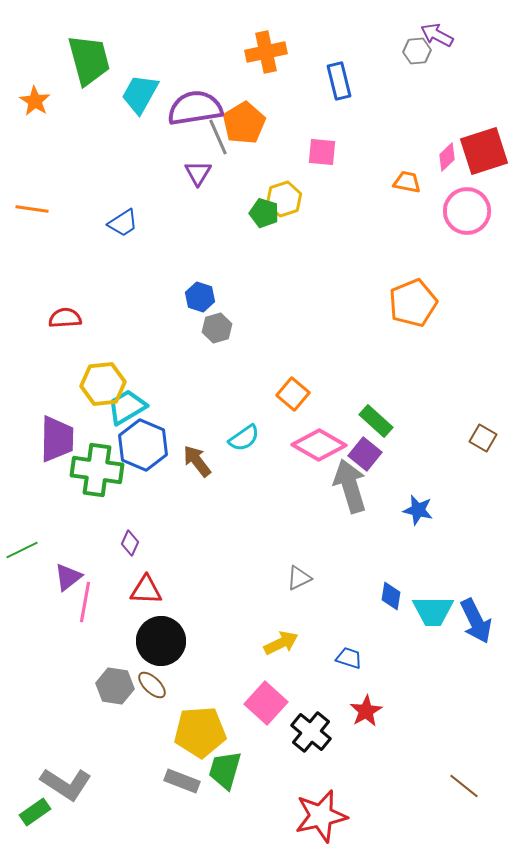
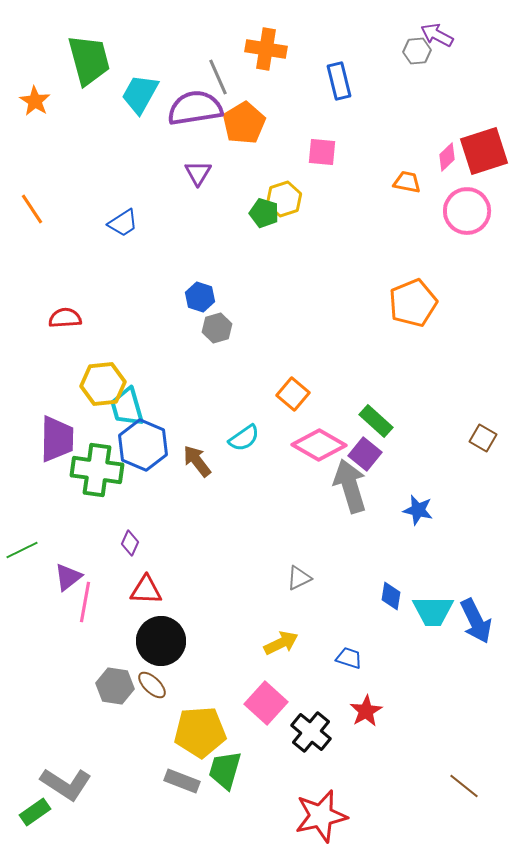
orange cross at (266, 52): moved 3 px up; rotated 21 degrees clockwise
gray line at (218, 137): moved 60 px up
orange line at (32, 209): rotated 48 degrees clockwise
cyan trapezoid at (127, 407): rotated 75 degrees counterclockwise
